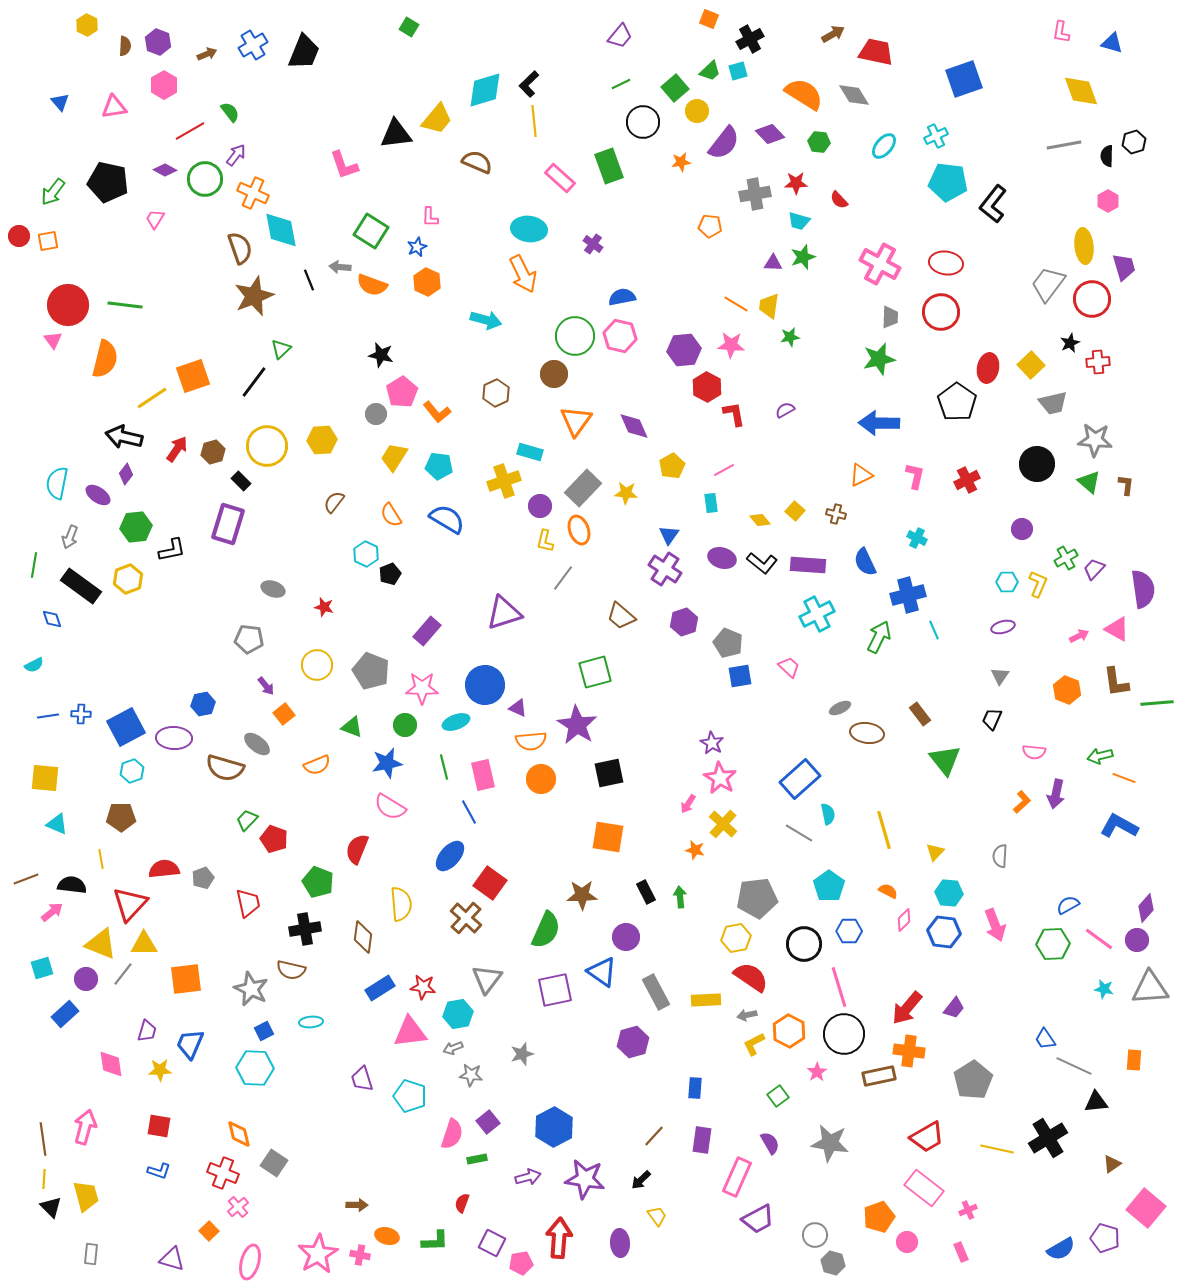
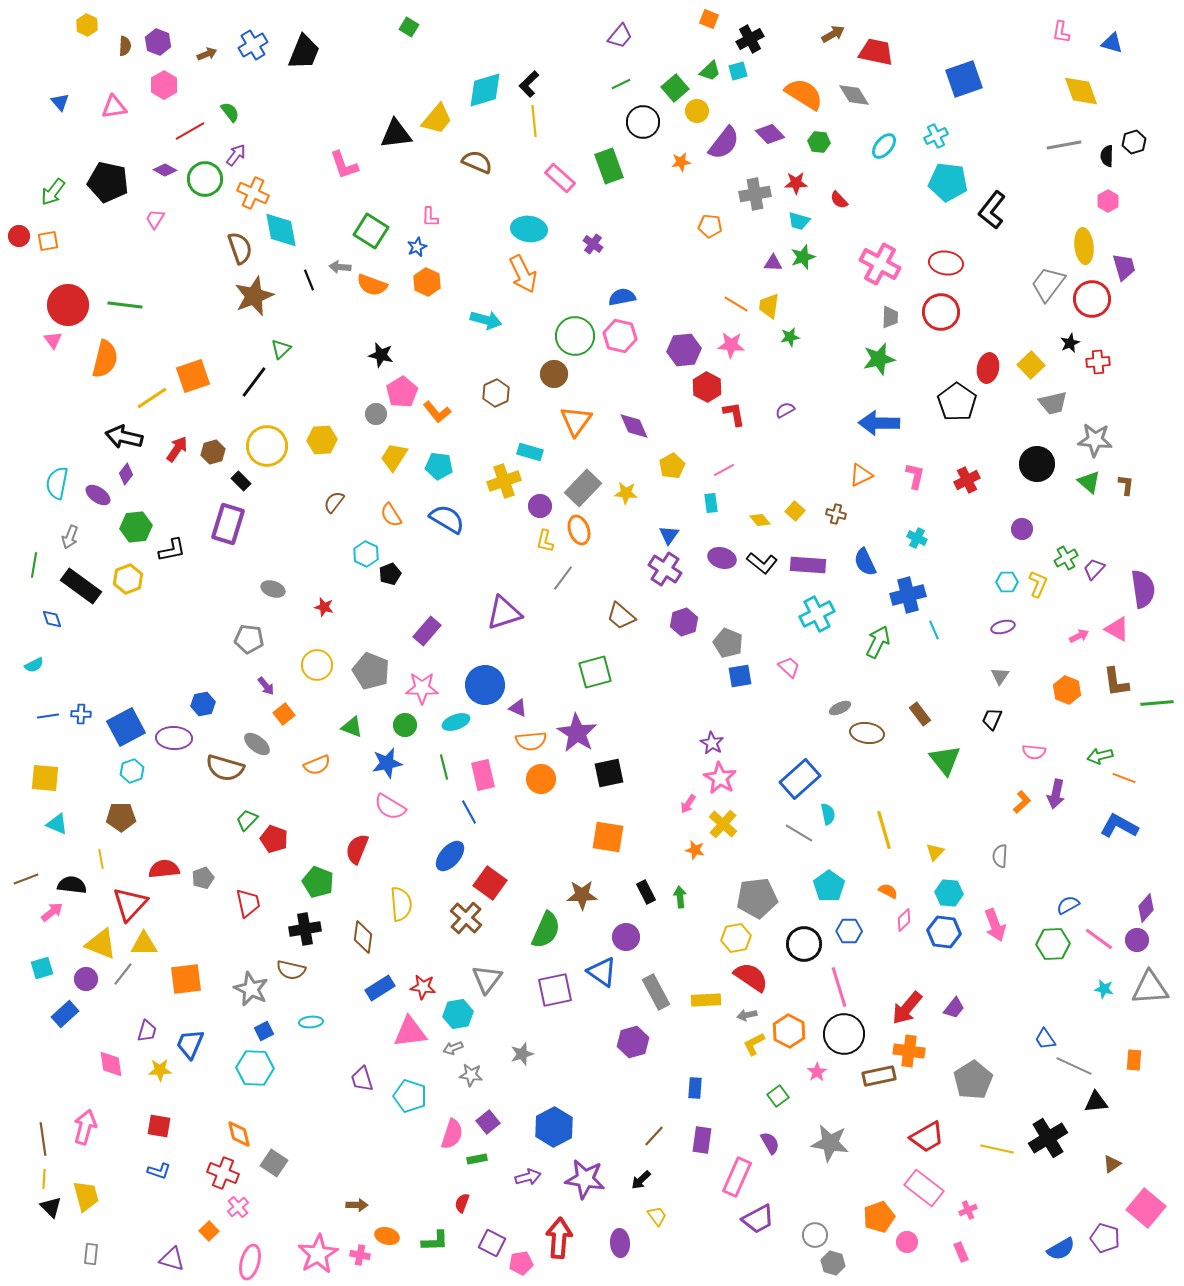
black L-shape at (993, 204): moved 1 px left, 6 px down
green arrow at (879, 637): moved 1 px left, 5 px down
purple star at (577, 725): moved 8 px down
